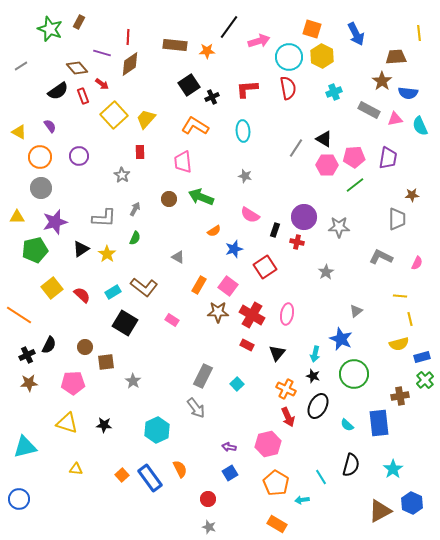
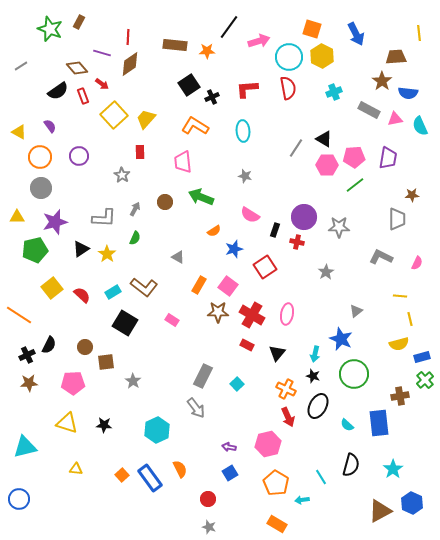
brown circle at (169, 199): moved 4 px left, 3 px down
